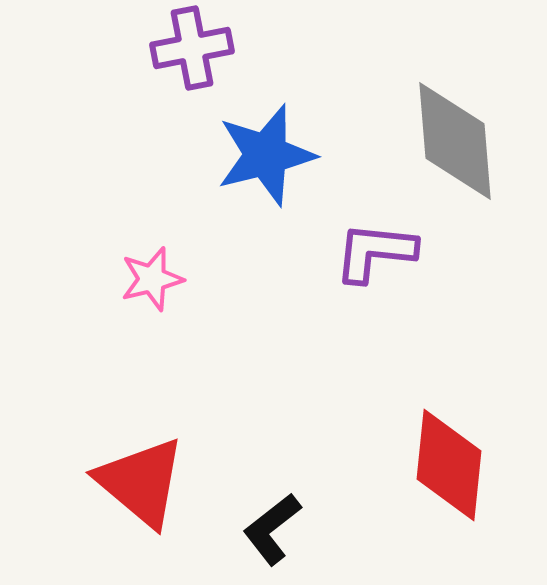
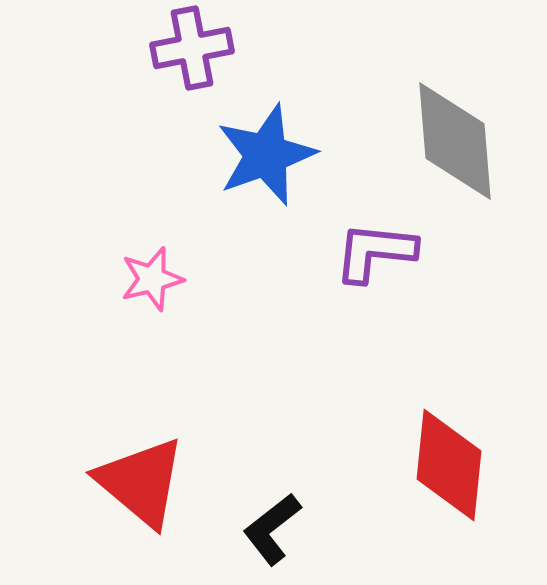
blue star: rotated 6 degrees counterclockwise
